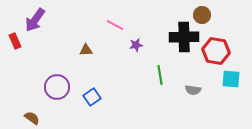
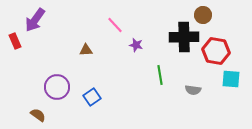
brown circle: moved 1 px right
pink line: rotated 18 degrees clockwise
purple star: rotated 24 degrees clockwise
brown semicircle: moved 6 px right, 3 px up
